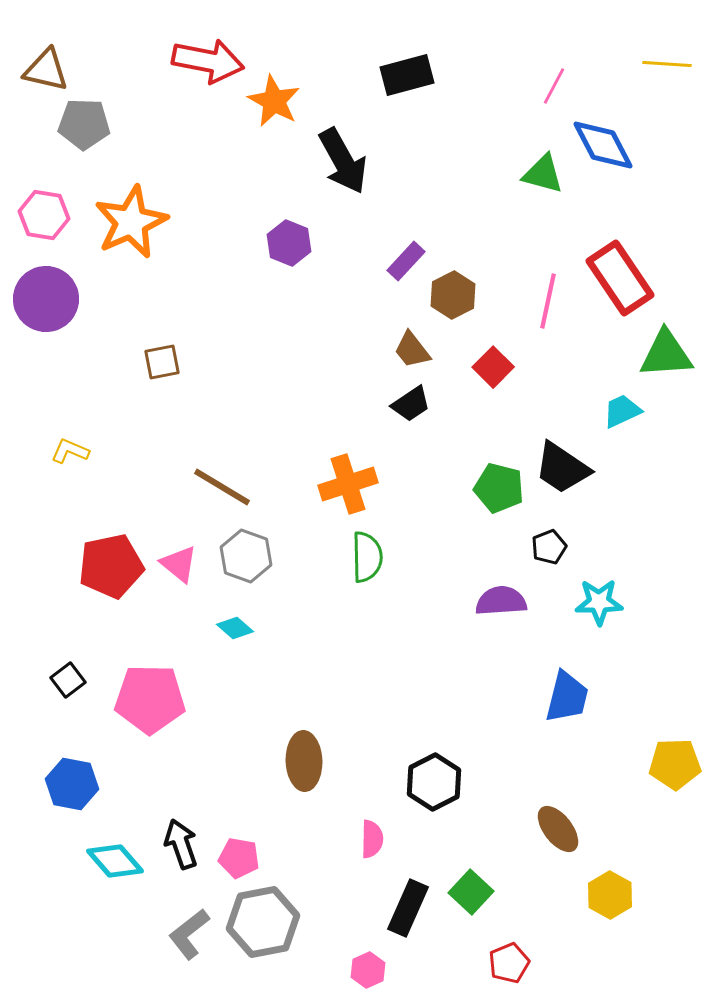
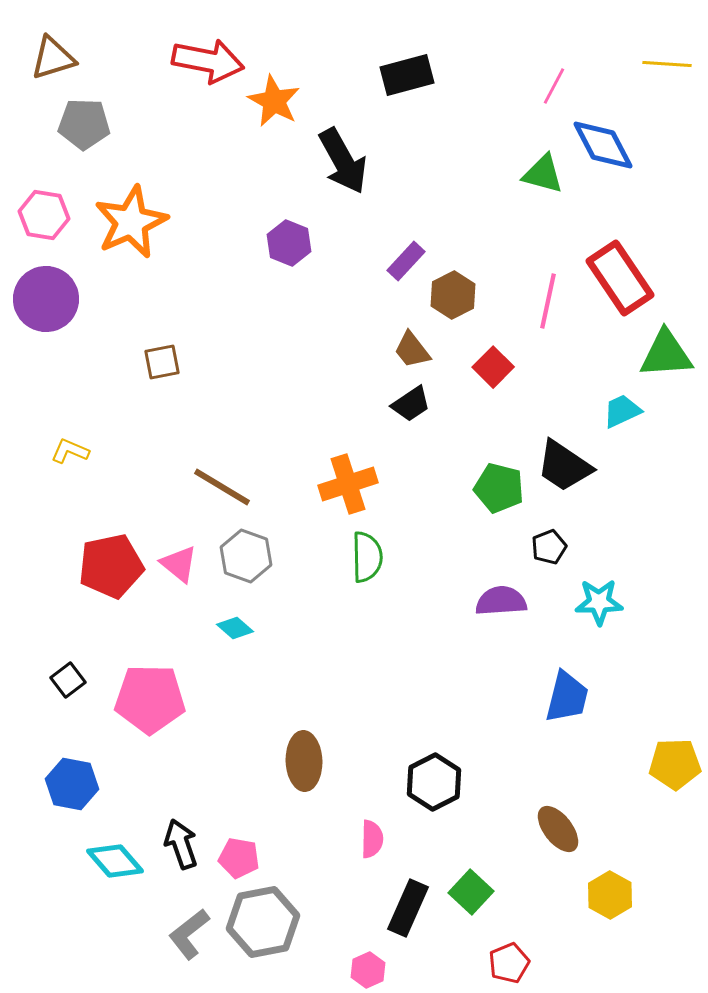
brown triangle at (46, 70): moved 7 px right, 12 px up; rotated 30 degrees counterclockwise
black trapezoid at (562, 468): moved 2 px right, 2 px up
